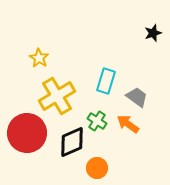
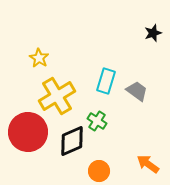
gray trapezoid: moved 6 px up
orange arrow: moved 20 px right, 40 px down
red circle: moved 1 px right, 1 px up
black diamond: moved 1 px up
orange circle: moved 2 px right, 3 px down
